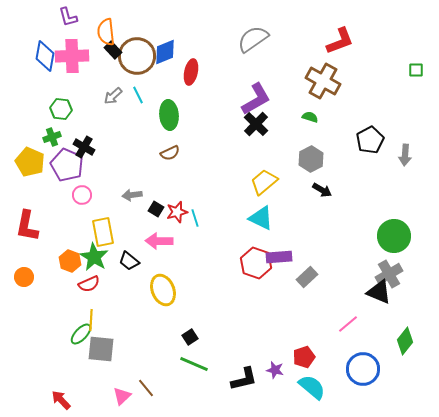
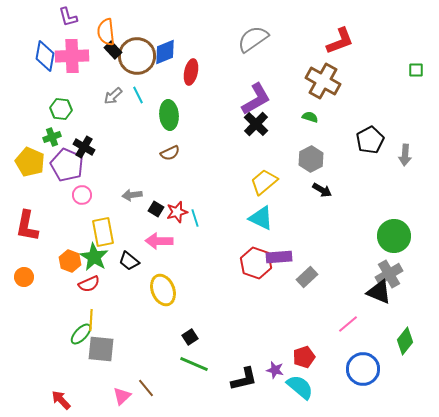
cyan semicircle at (312, 387): moved 12 px left
